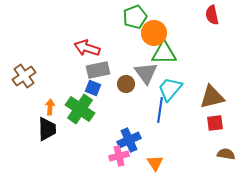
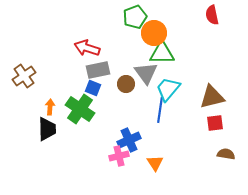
green triangle: moved 2 px left
cyan trapezoid: moved 2 px left
